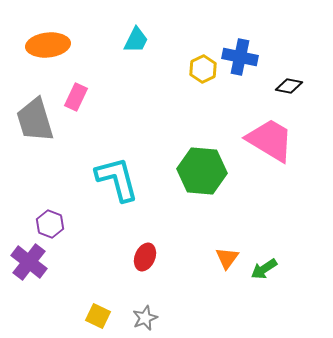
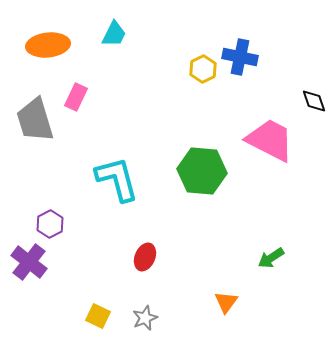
cyan trapezoid: moved 22 px left, 6 px up
black diamond: moved 25 px right, 15 px down; rotated 60 degrees clockwise
pink trapezoid: rotated 4 degrees counterclockwise
purple hexagon: rotated 12 degrees clockwise
orange triangle: moved 1 px left, 44 px down
green arrow: moved 7 px right, 11 px up
